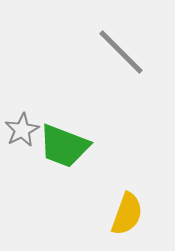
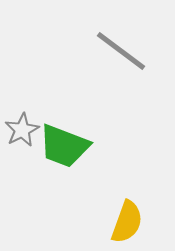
gray line: moved 1 px up; rotated 8 degrees counterclockwise
yellow semicircle: moved 8 px down
